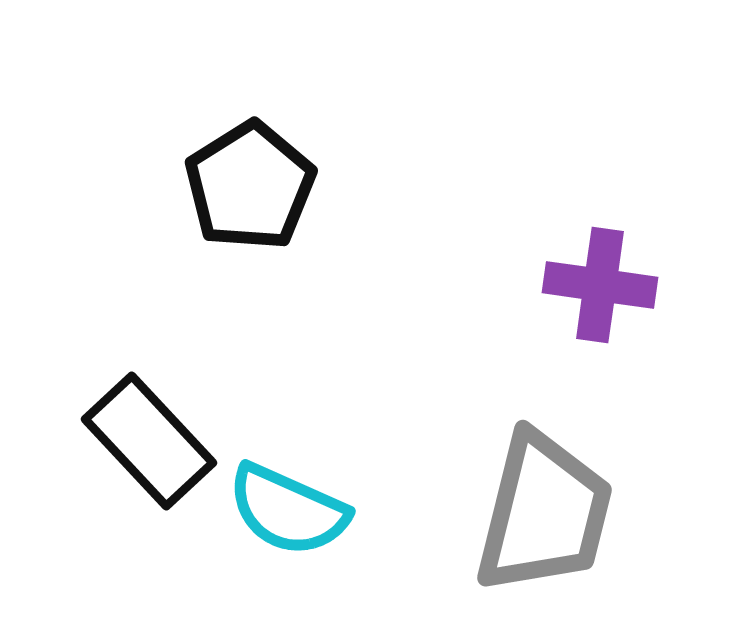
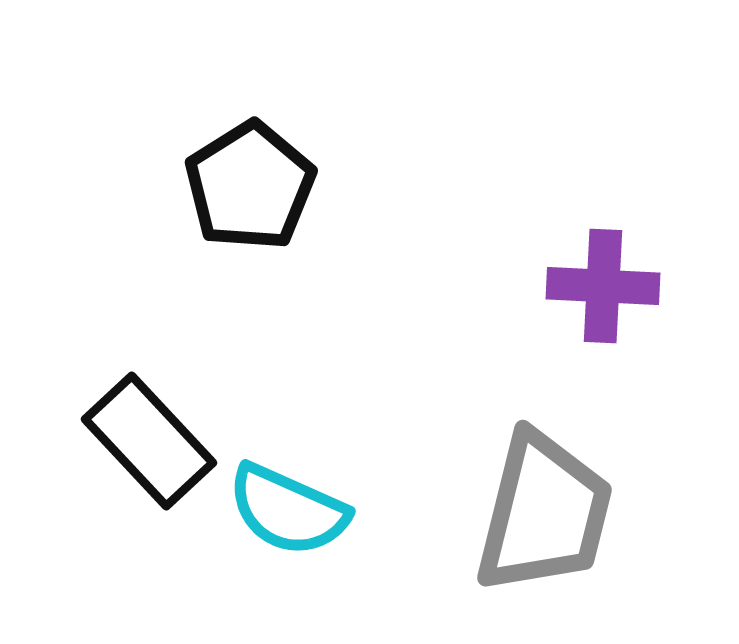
purple cross: moved 3 px right, 1 px down; rotated 5 degrees counterclockwise
